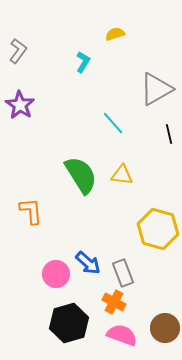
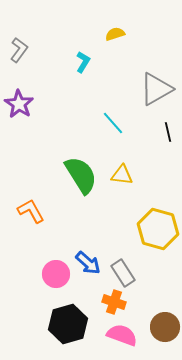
gray L-shape: moved 1 px right, 1 px up
purple star: moved 1 px left, 1 px up
black line: moved 1 px left, 2 px up
orange L-shape: rotated 24 degrees counterclockwise
gray rectangle: rotated 12 degrees counterclockwise
orange cross: rotated 10 degrees counterclockwise
black hexagon: moved 1 px left, 1 px down
brown circle: moved 1 px up
